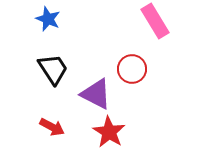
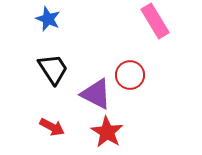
red circle: moved 2 px left, 6 px down
red star: moved 2 px left
